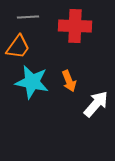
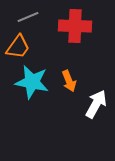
gray line: rotated 20 degrees counterclockwise
white arrow: rotated 12 degrees counterclockwise
